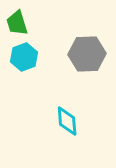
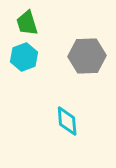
green trapezoid: moved 10 px right
gray hexagon: moved 2 px down
